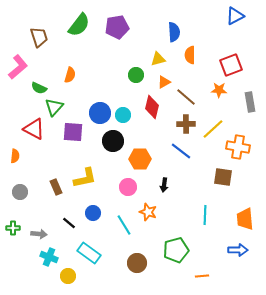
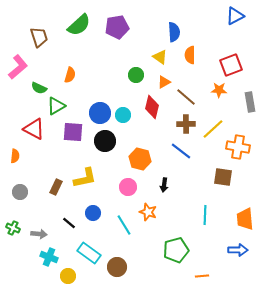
green semicircle at (79, 25): rotated 10 degrees clockwise
yellow triangle at (158, 59): moved 2 px right, 2 px up; rotated 49 degrees clockwise
green triangle at (54, 107): moved 2 px right, 1 px up; rotated 18 degrees clockwise
black circle at (113, 141): moved 8 px left
orange hexagon at (140, 159): rotated 15 degrees clockwise
brown rectangle at (56, 187): rotated 49 degrees clockwise
green cross at (13, 228): rotated 24 degrees clockwise
brown circle at (137, 263): moved 20 px left, 4 px down
